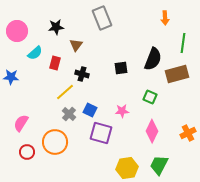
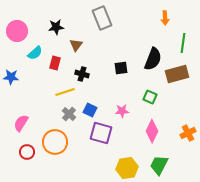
yellow line: rotated 24 degrees clockwise
